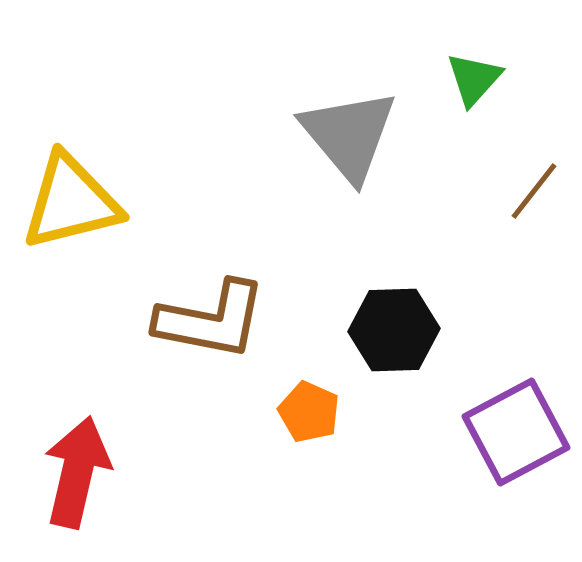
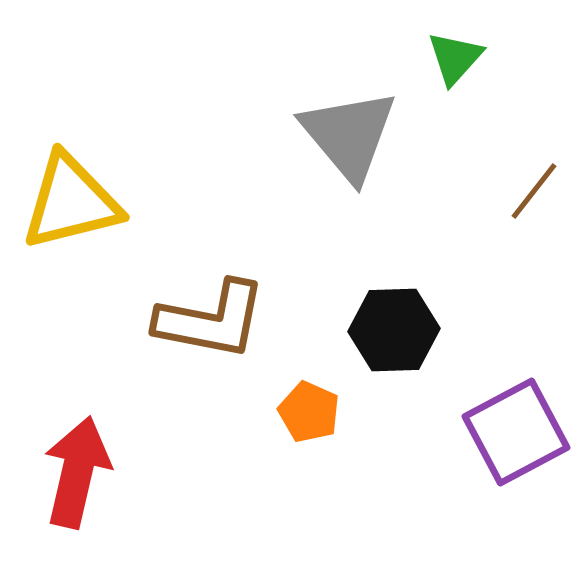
green triangle: moved 19 px left, 21 px up
